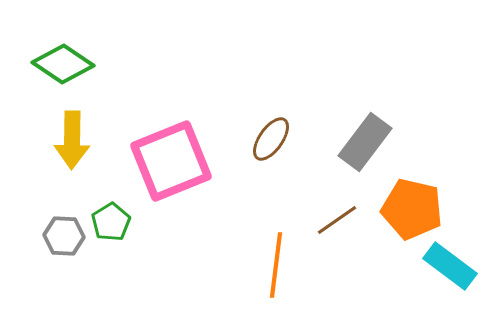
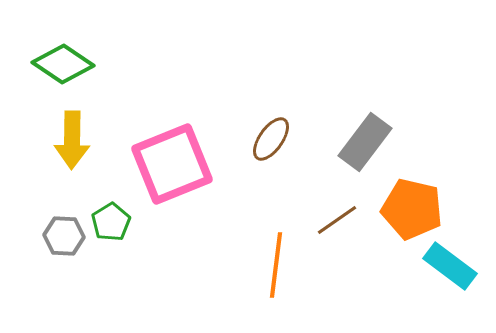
pink square: moved 1 px right, 3 px down
